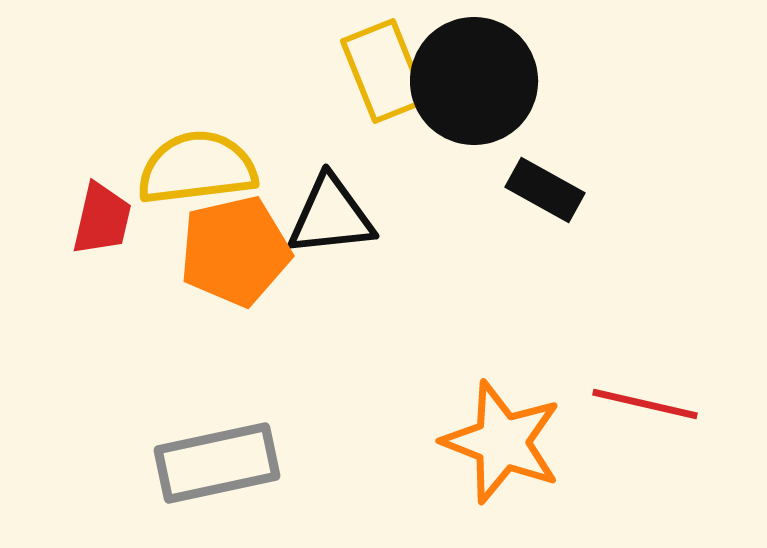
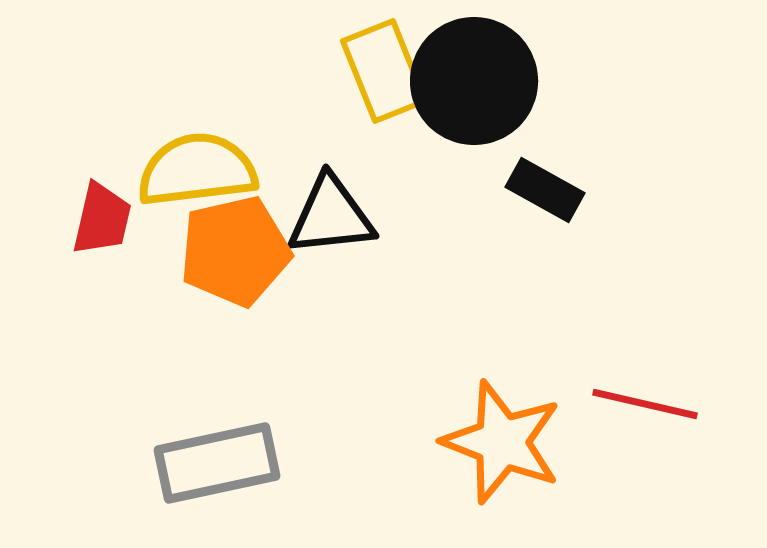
yellow semicircle: moved 2 px down
